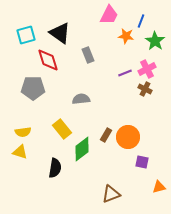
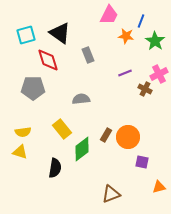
pink cross: moved 12 px right, 5 px down
